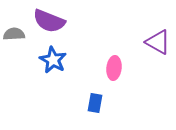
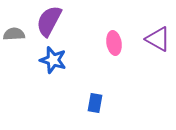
purple semicircle: rotated 96 degrees clockwise
purple triangle: moved 3 px up
blue star: rotated 12 degrees counterclockwise
pink ellipse: moved 25 px up; rotated 15 degrees counterclockwise
